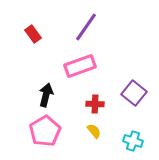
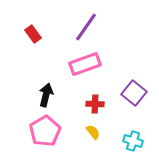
pink rectangle: moved 5 px right, 2 px up
yellow semicircle: moved 1 px left, 1 px down
